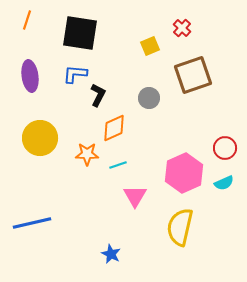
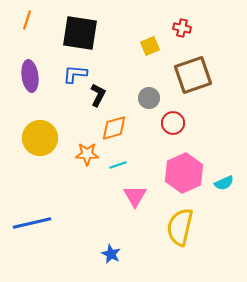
red cross: rotated 30 degrees counterclockwise
orange diamond: rotated 8 degrees clockwise
red circle: moved 52 px left, 25 px up
